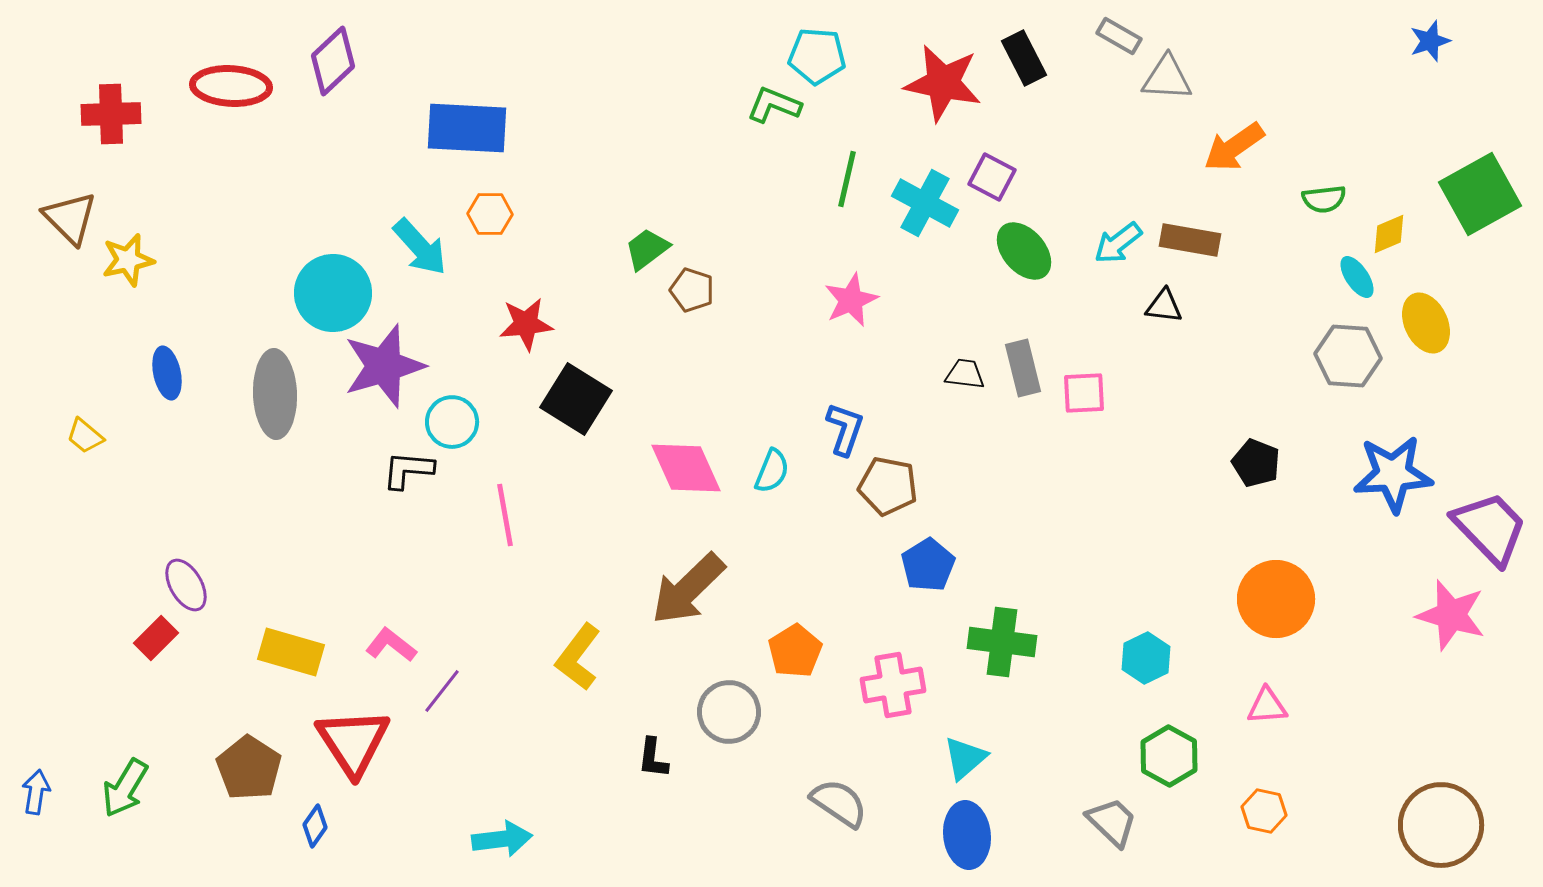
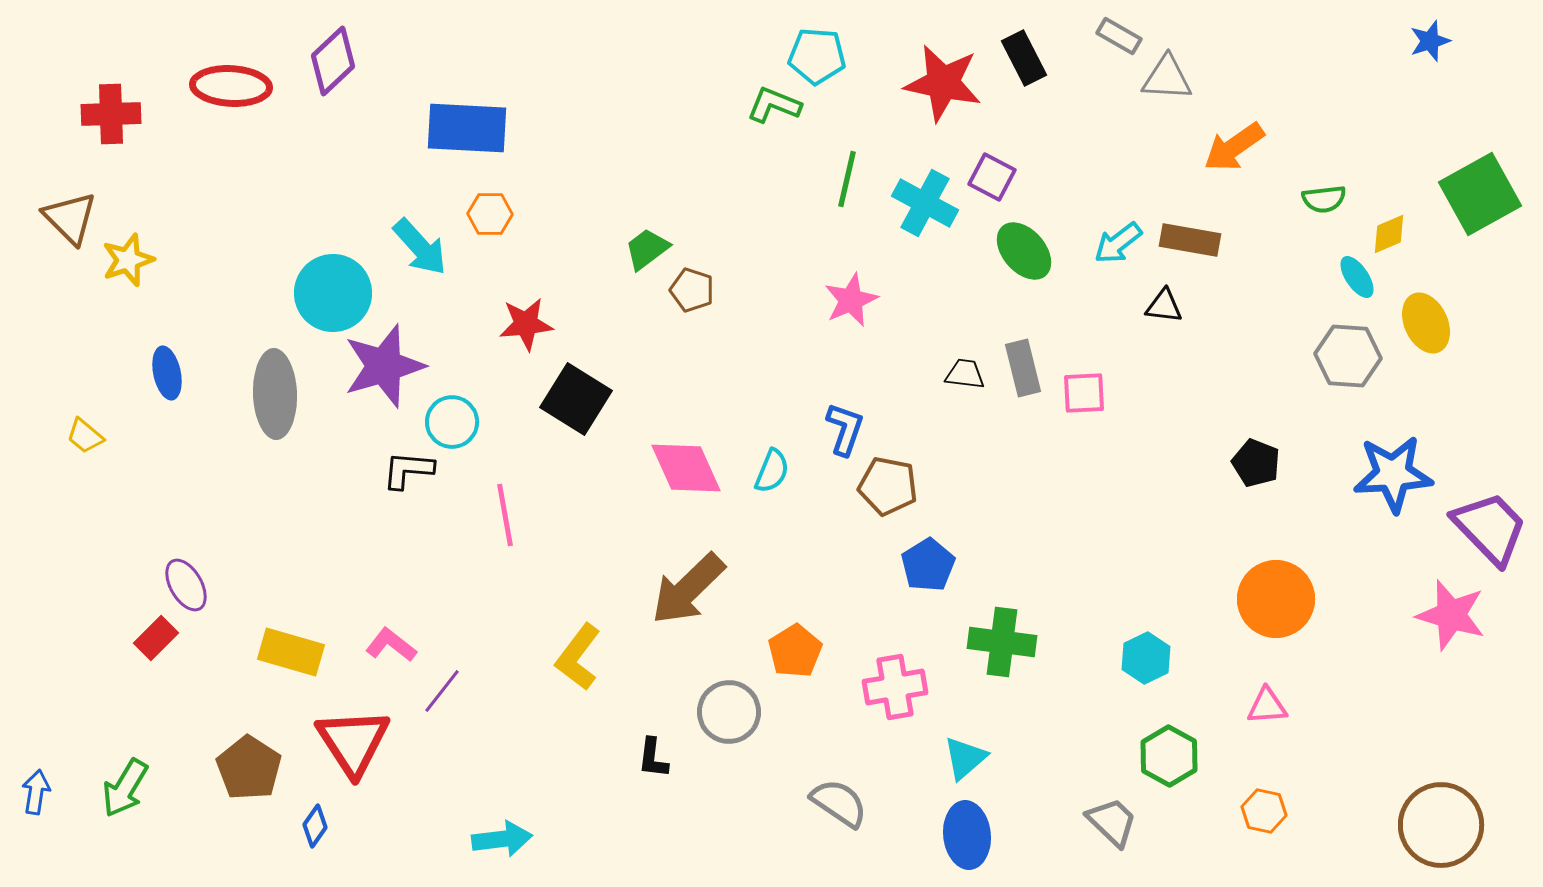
yellow star at (128, 260): rotated 6 degrees counterclockwise
pink cross at (893, 685): moved 2 px right, 2 px down
